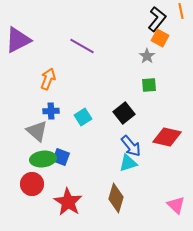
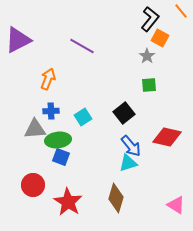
orange line: rotated 28 degrees counterclockwise
black L-shape: moved 7 px left
gray triangle: moved 2 px left, 2 px up; rotated 45 degrees counterclockwise
green ellipse: moved 15 px right, 19 px up
red circle: moved 1 px right, 1 px down
pink triangle: rotated 12 degrees counterclockwise
